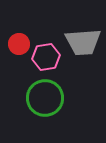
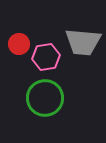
gray trapezoid: rotated 9 degrees clockwise
